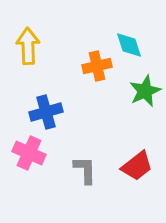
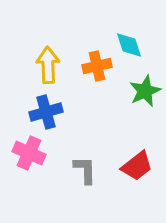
yellow arrow: moved 20 px right, 19 px down
